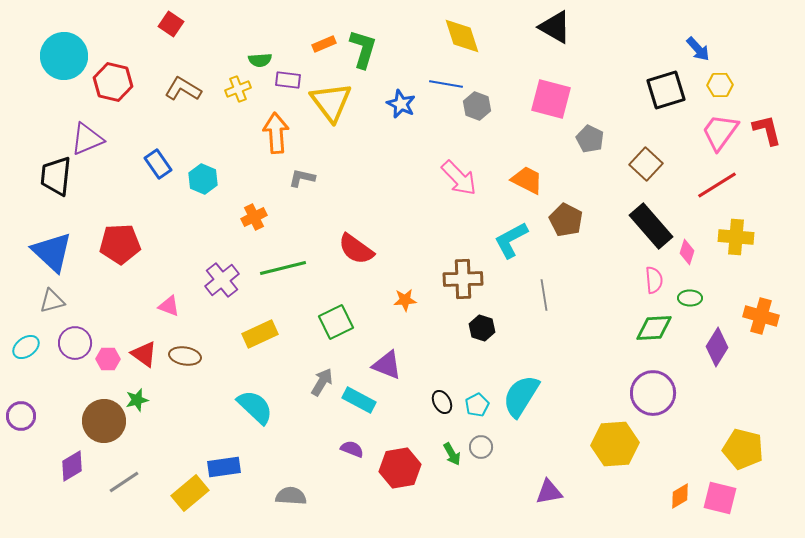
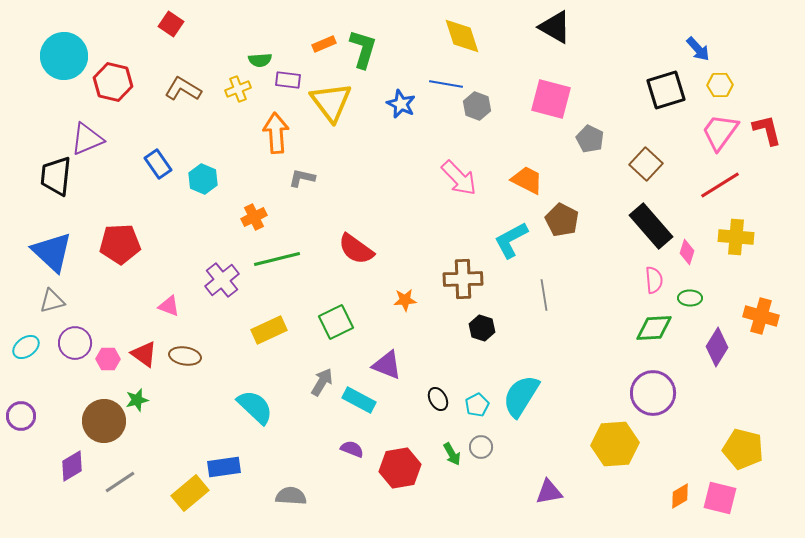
red line at (717, 185): moved 3 px right
brown pentagon at (566, 220): moved 4 px left
green line at (283, 268): moved 6 px left, 9 px up
yellow rectangle at (260, 334): moved 9 px right, 4 px up
black ellipse at (442, 402): moved 4 px left, 3 px up
gray line at (124, 482): moved 4 px left
